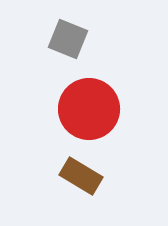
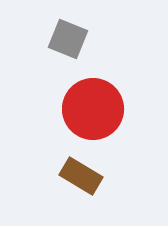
red circle: moved 4 px right
